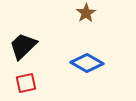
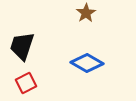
black trapezoid: moved 1 px left; rotated 28 degrees counterclockwise
red square: rotated 15 degrees counterclockwise
